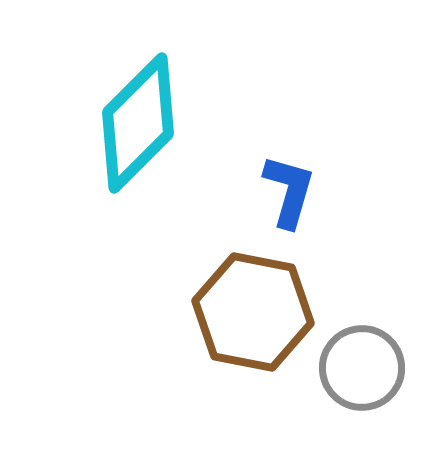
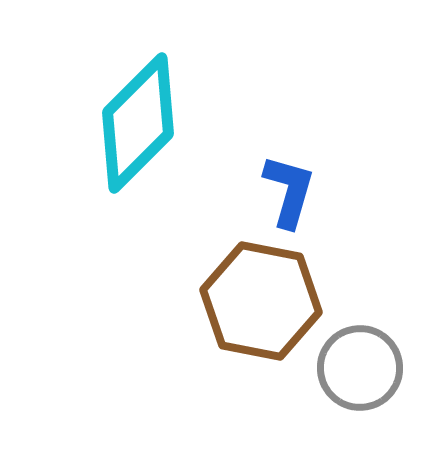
brown hexagon: moved 8 px right, 11 px up
gray circle: moved 2 px left
